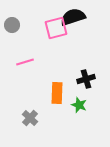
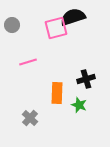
pink line: moved 3 px right
